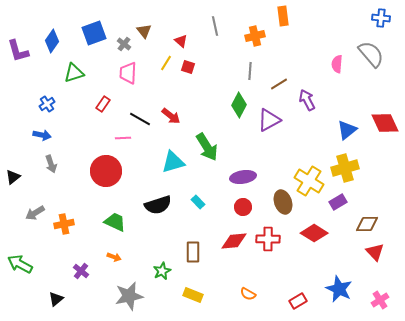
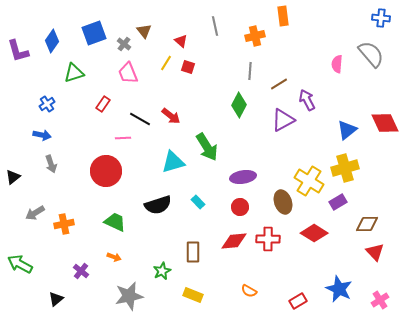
pink trapezoid at (128, 73): rotated 25 degrees counterclockwise
purple triangle at (269, 120): moved 14 px right
red circle at (243, 207): moved 3 px left
orange semicircle at (248, 294): moved 1 px right, 3 px up
